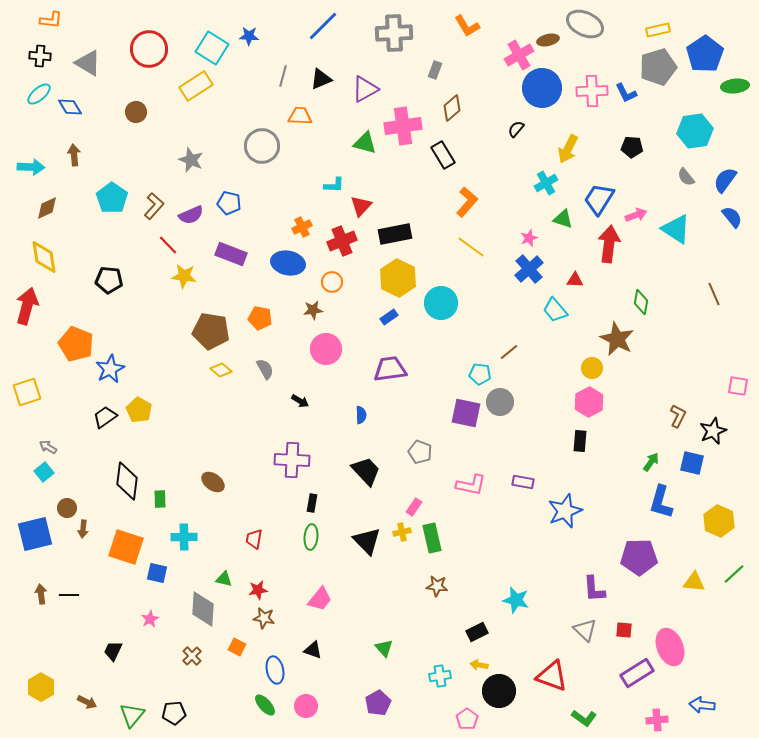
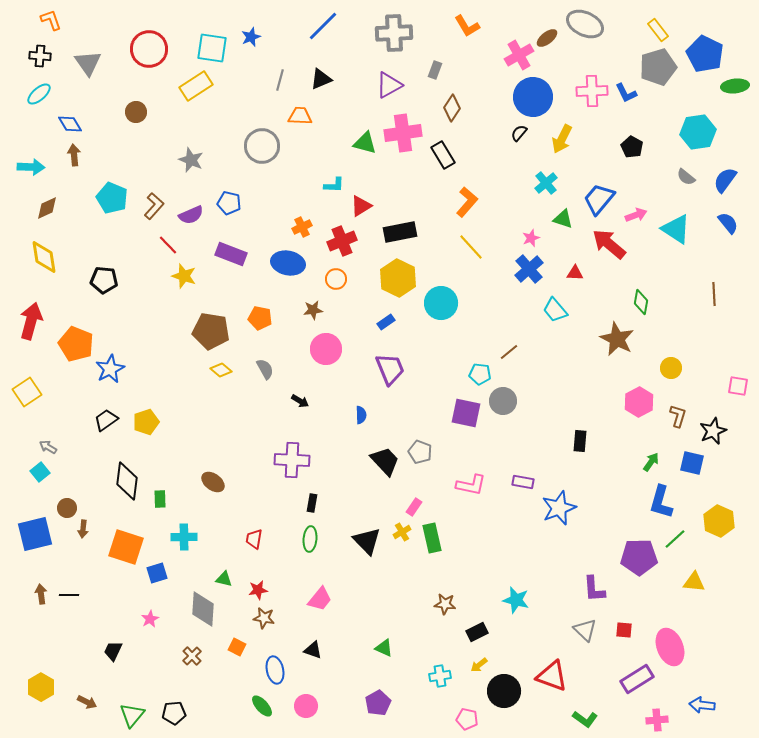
orange L-shape at (51, 20): rotated 115 degrees counterclockwise
yellow rectangle at (658, 30): rotated 65 degrees clockwise
blue star at (249, 36): moved 2 px right, 1 px down; rotated 24 degrees counterclockwise
brown ellipse at (548, 40): moved 1 px left, 2 px up; rotated 25 degrees counterclockwise
cyan square at (212, 48): rotated 24 degrees counterclockwise
blue pentagon at (705, 54): rotated 12 degrees counterclockwise
gray triangle at (88, 63): rotated 24 degrees clockwise
gray line at (283, 76): moved 3 px left, 4 px down
blue circle at (542, 88): moved 9 px left, 9 px down
purple triangle at (365, 89): moved 24 px right, 4 px up
blue diamond at (70, 107): moved 17 px down
brown diamond at (452, 108): rotated 16 degrees counterclockwise
pink cross at (403, 126): moved 7 px down
black semicircle at (516, 129): moved 3 px right, 4 px down
cyan hexagon at (695, 131): moved 3 px right, 1 px down
black pentagon at (632, 147): rotated 25 degrees clockwise
yellow arrow at (568, 149): moved 6 px left, 10 px up
gray semicircle at (686, 177): rotated 12 degrees counterclockwise
cyan cross at (546, 183): rotated 10 degrees counterclockwise
cyan pentagon at (112, 198): rotated 12 degrees counterclockwise
blue trapezoid at (599, 199): rotated 8 degrees clockwise
red triangle at (361, 206): rotated 15 degrees clockwise
blue semicircle at (732, 217): moved 4 px left, 6 px down
black rectangle at (395, 234): moved 5 px right, 2 px up
pink star at (529, 238): moved 2 px right
red arrow at (609, 244): rotated 57 degrees counterclockwise
yellow line at (471, 247): rotated 12 degrees clockwise
yellow star at (184, 276): rotated 10 degrees clockwise
black pentagon at (109, 280): moved 5 px left
red triangle at (575, 280): moved 7 px up
orange circle at (332, 282): moved 4 px right, 3 px up
brown line at (714, 294): rotated 20 degrees clockwise
red arrow at (27, 306): moved 4 px right, 15 px down
blue rectangle at (389, 317): moved 3 px left, 5 px down
yellow circle at (592, 368): moved 79 px right
purple trapezoid at (390, 369): rotated 76 degrees clockwise
yellow square at (27, 392): rotated 16 degrees counterclockwise
gray circle at (500, 402): moved 3 px right, 1 px up
pink hexagon at (589, 402): moved 50 px right
yellow pentagon at (139, 410): moved 7 px right, 12 px down; rotated 25 degrees clockwise
brown L-shape at (678, 416): rotated 10 degrees counterclockwise
black trapezoid at (105, 417): moved 1 px right, 3 px down
black trapezoid at (366, 471): moved 19 px right, 10 px up
cyan square at (44, 472): moved 4 px left
blue star at (565, 511): moved 6 px left, 3 px up
yellow cross at (402, 532): rotated 18 degrees counterclockwise
green ellipse at (311, 537): moved 1 px left, 2 px down
blue square at (157, 573): rotated 30 degrees counterclockwise
green line at (734, 574): moved 59 px left, 35 px up
brown star at (437, 586): moved 8 px right, 18 px down
green triangle at (384, 648): rotated 24 degrees counterclockwise
yellow arrow at (479, 665): rotated 48 degrees counterclockwise
purple rectangle at (637, 673): moved 6 px down
black circle at (499, 691): moved 5 px right
green ellipse at (265, 705): moved 3 px left, 1 px down
green L-shape at (584, 718): moved 1 px right, 1 px down
pink pentagon at (467, 719): rotated 25 degrees counterclockwise
